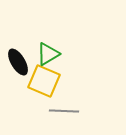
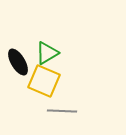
green triangle: moved 1 px left, 1 px up
gray line: moved 2 px left
